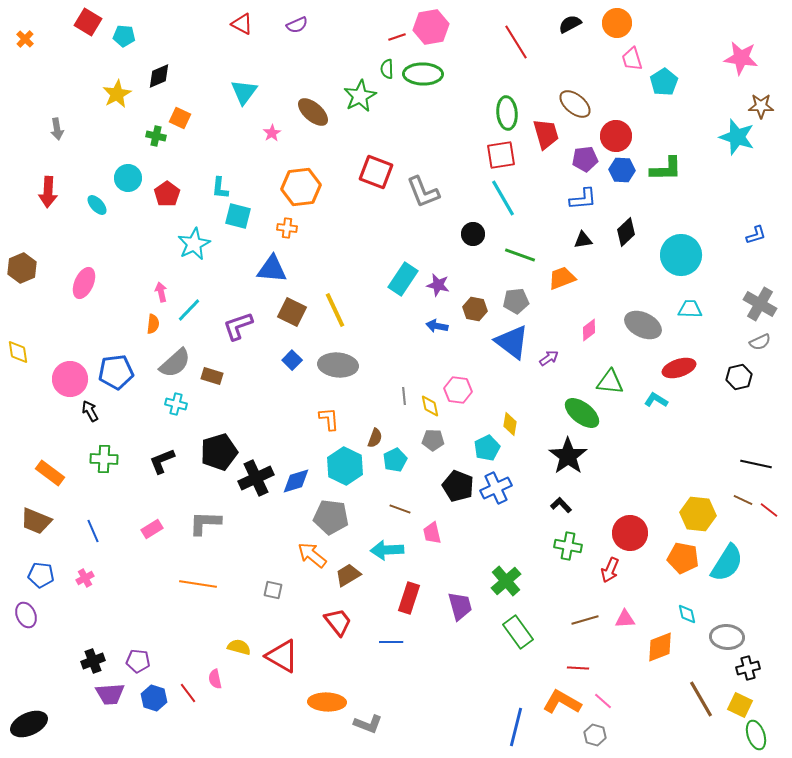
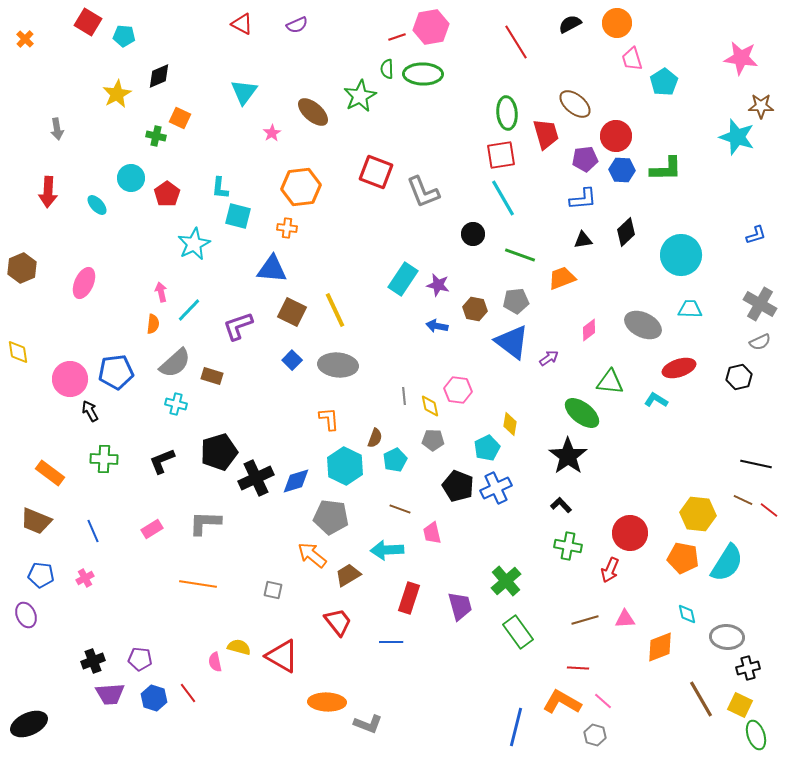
cyan circle at (128, 178): moved 3 px right
purple pentagon at (138, 661): moved 2 px right, 2 px up
pink semicircle at (215, 679): moved 17 px up
